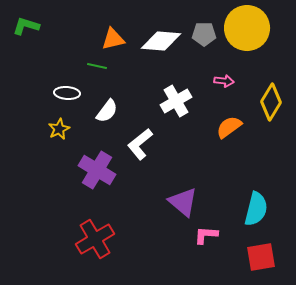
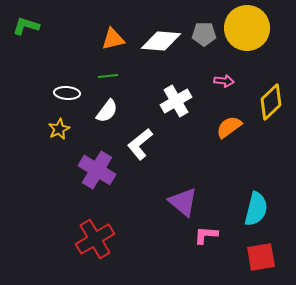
green line: moved 11 px right, 10 px down; rotated 18 degrees counterclockwise
yellow diamond: rotated 15 degrees clockwise
